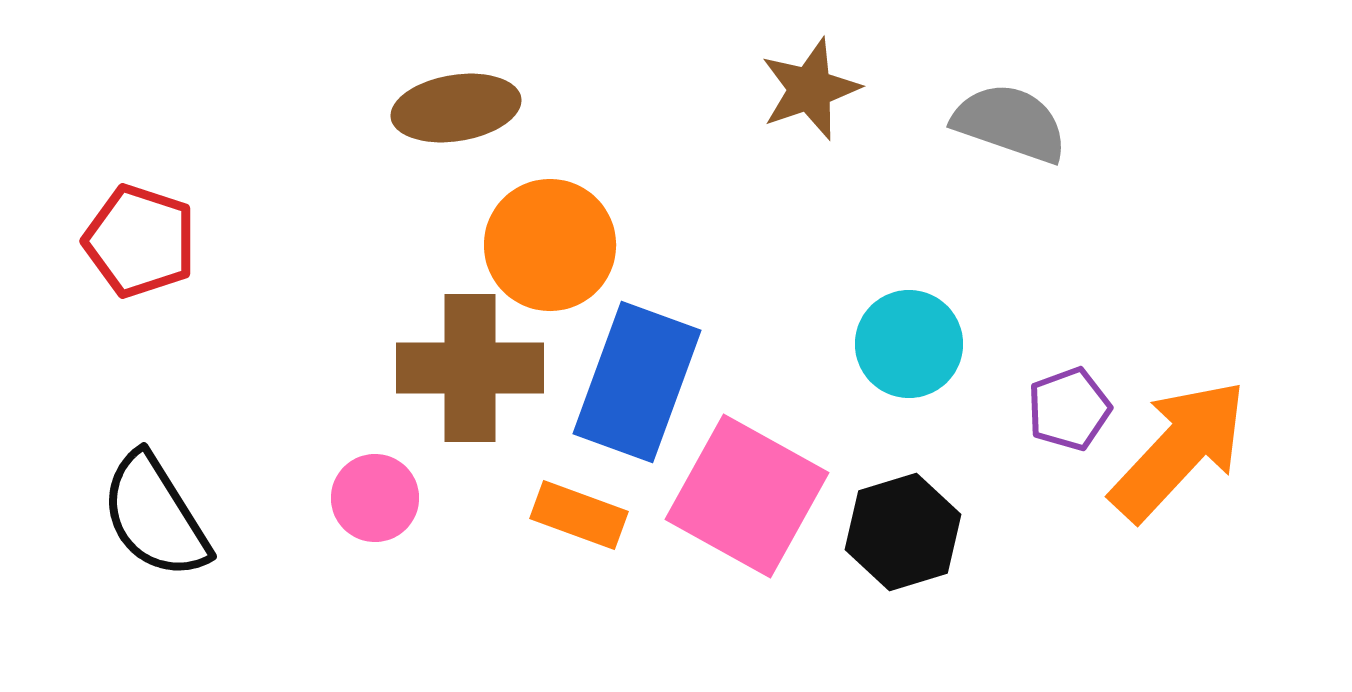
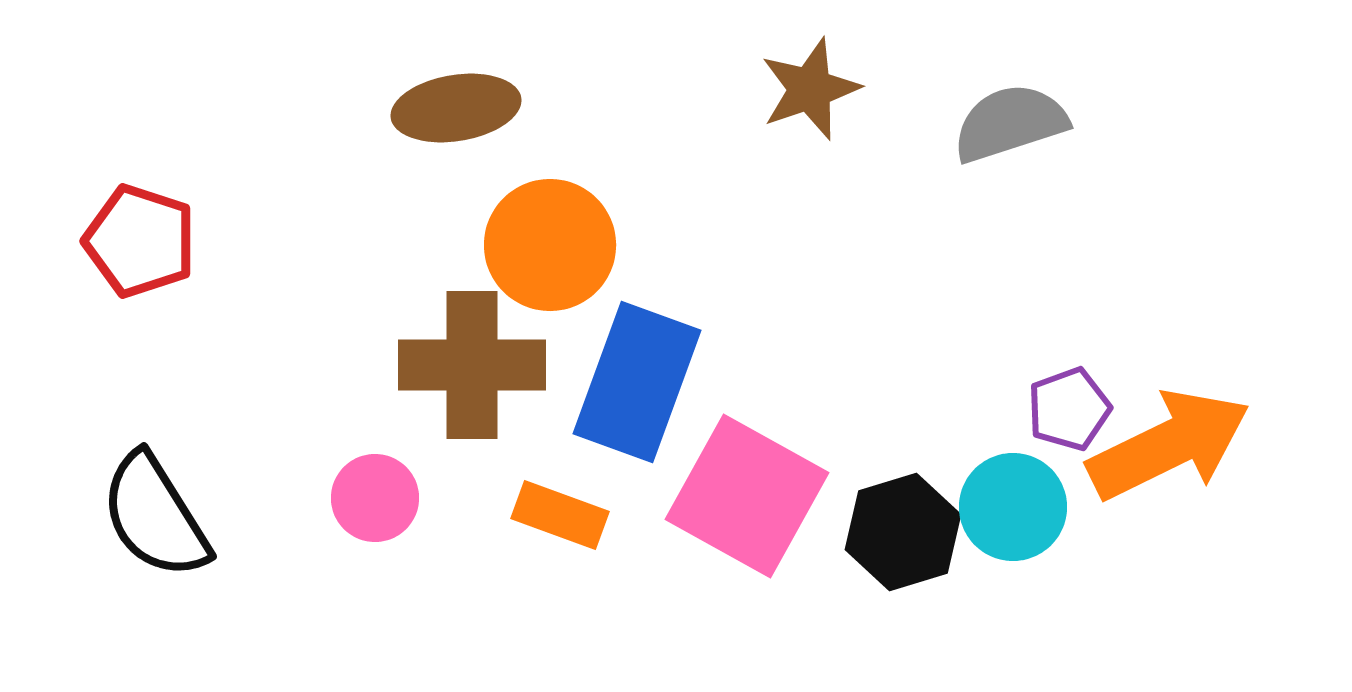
gray semicircle: rotated 37 degrees counterclockwise
cyan circle: moved 104 px right, 163 px down
brown cross: moved 2 px right, 3 px up
orange arrow: moved 10 px left, 5 px up; rotated 21 degrees clockwise
orange rectangle: moved 19 px left
